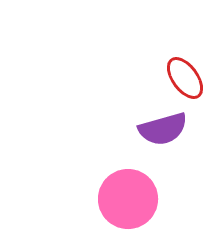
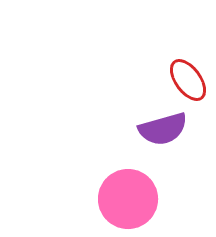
red ellipse: moved 3 px right, 2 px down
